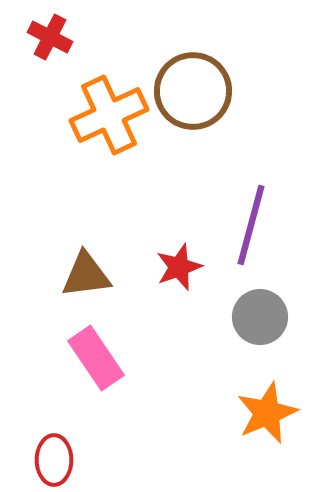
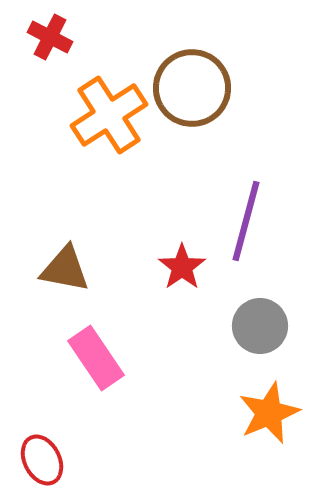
brown circle: moved 1 px left, 3 px up
orange cross: rotated 8 degrees counterclockwise
purple line: moved 5 px left, 4 px up
red star: moved 3 px right; rotated 15 degrees counterclockwise
brown triangle: moved 21 px left, 6 px up; rotated 18 degrees clockwise
gray circle: moved 9 px down
orange star: moved 2 px right
red ellipse: moved 12 px left; rotated 27 degrees counterclockwise
